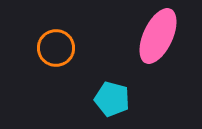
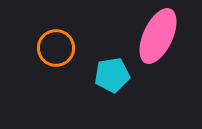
cyan pentagon: moved 24 px up; rotated 24 degrees counterclockwise
